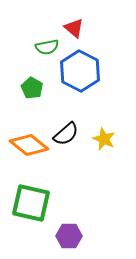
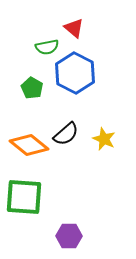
blue hexagon: moved 5 px left, 2 px down
green square: moved 7 px left, 6 px up; rotated 9 degrees counterclockwise
